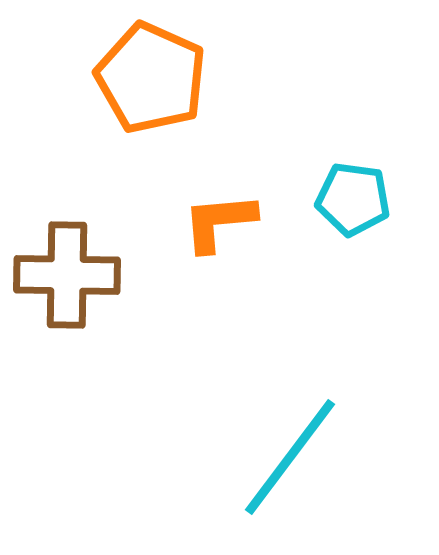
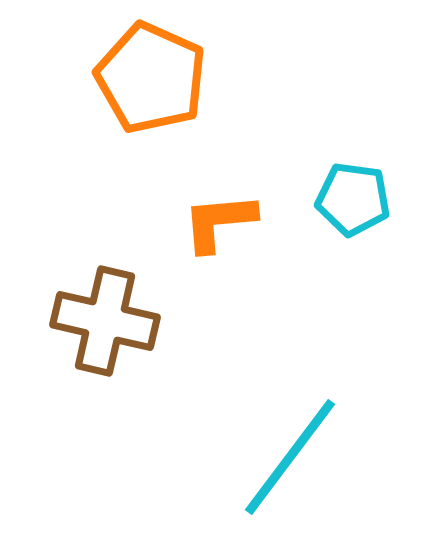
brown cross: moved 38 px right, 46 px down; rotated 12 degrees clockwise
